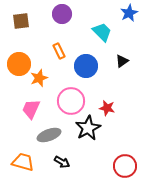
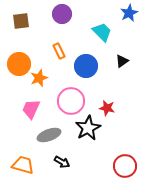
orange trapezoid: moved 3 px down
